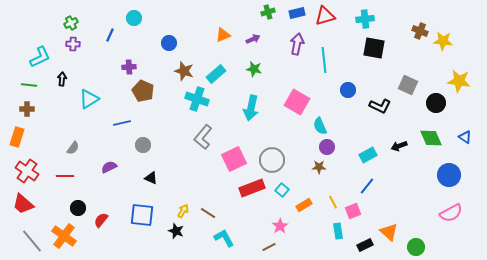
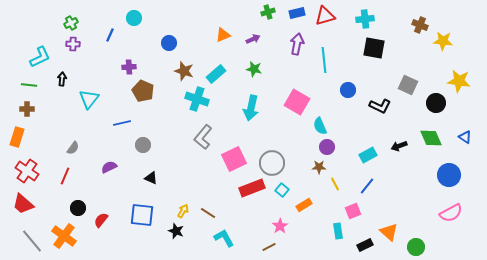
brown cross at (420, 31): moved 6 px up
cyan triangle at (89, 99): rotated 20 degrees counterclockwise
gray circle at (272, 160): moved 3 px down
red line at (65, 176): rotated 66 degrees counterclockwise
yellow line at (333, 202): moved 2 px right, 18 px up
